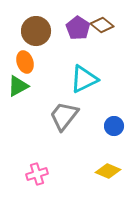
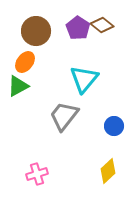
orange ellipse: rotated 55 degrees clockwise
cyan triangle: rotated 24 degrees counterclockwise
yellow diamond: rotated 65 degrees counterclockwise
